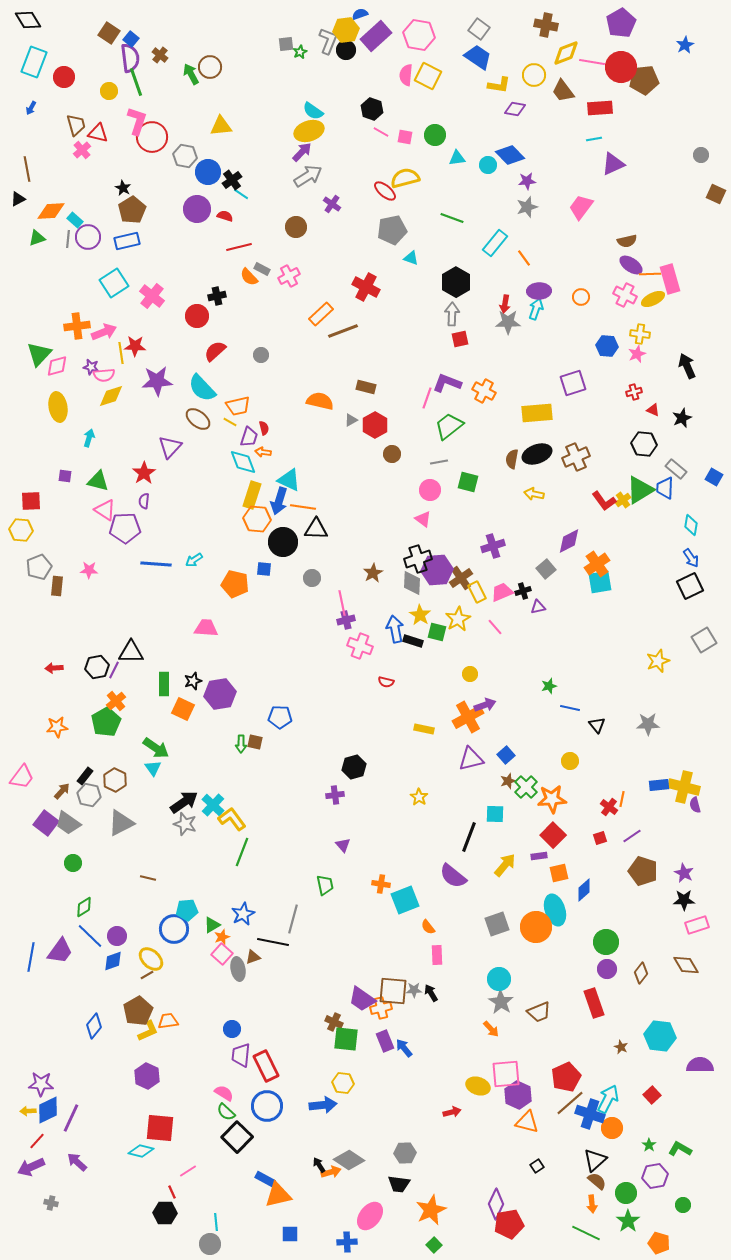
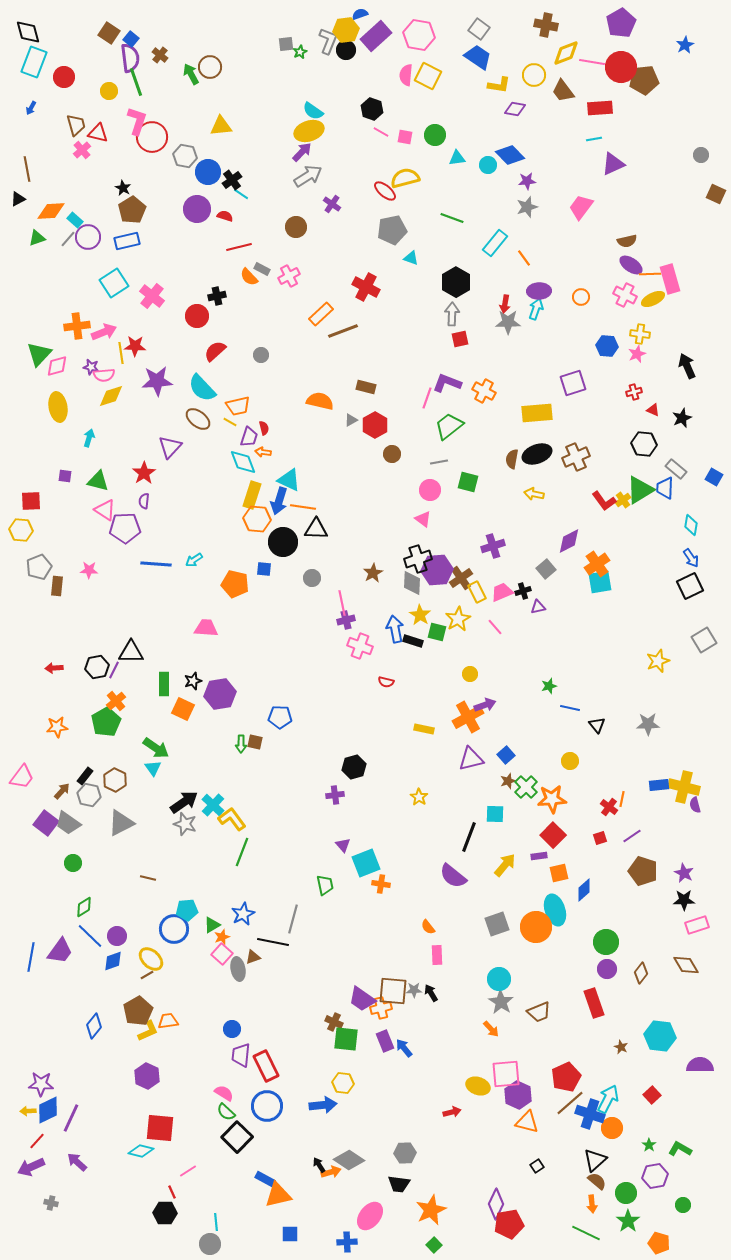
black diamond at (28, 20): moved 12 px down; rotated 16 degrees clockwise
gray line at (68, 239): rotated 36 degrees clockwise
cyan square at (405, 900): moved 39 px left, 37 px up
